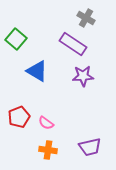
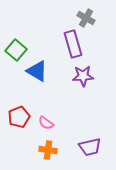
green square: moved 11 px down
purple rectangle: rotated 40 degrees clockwise
